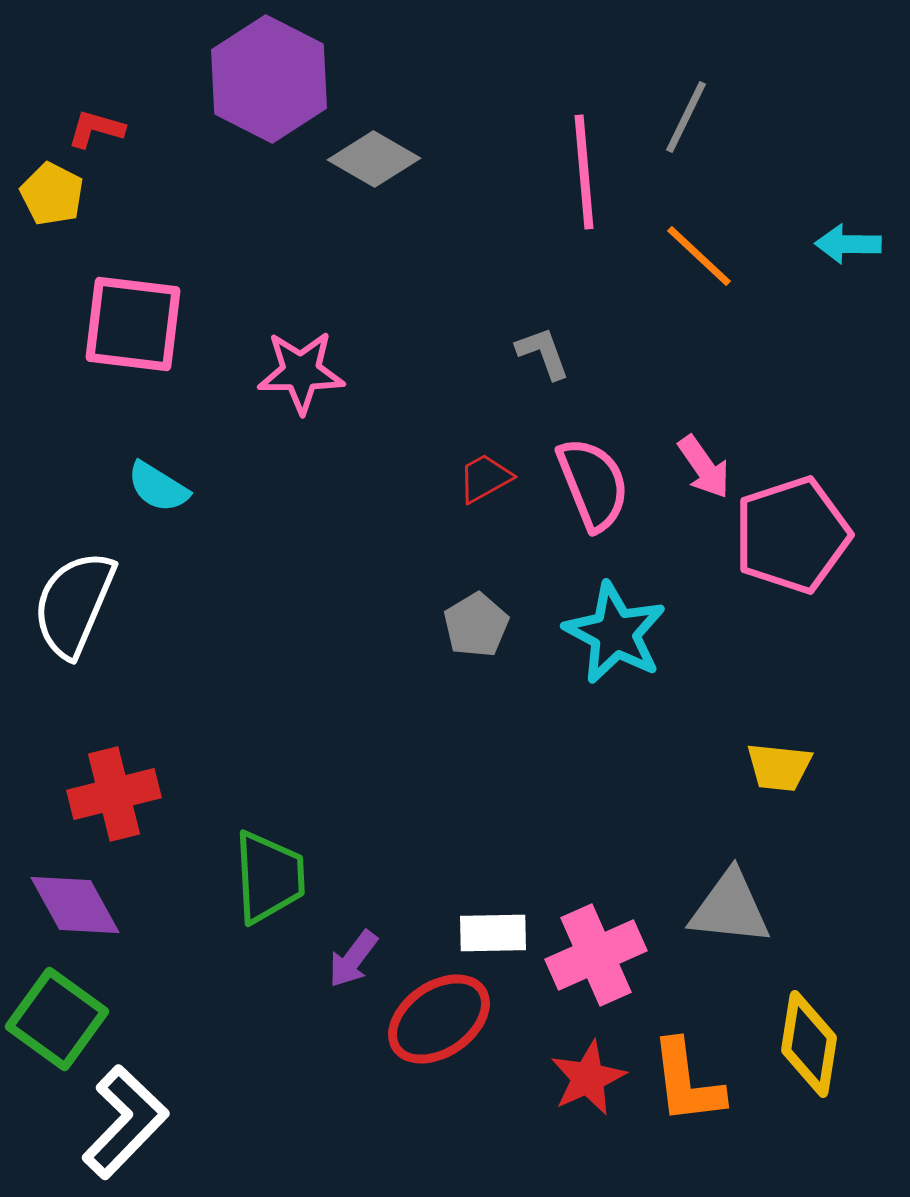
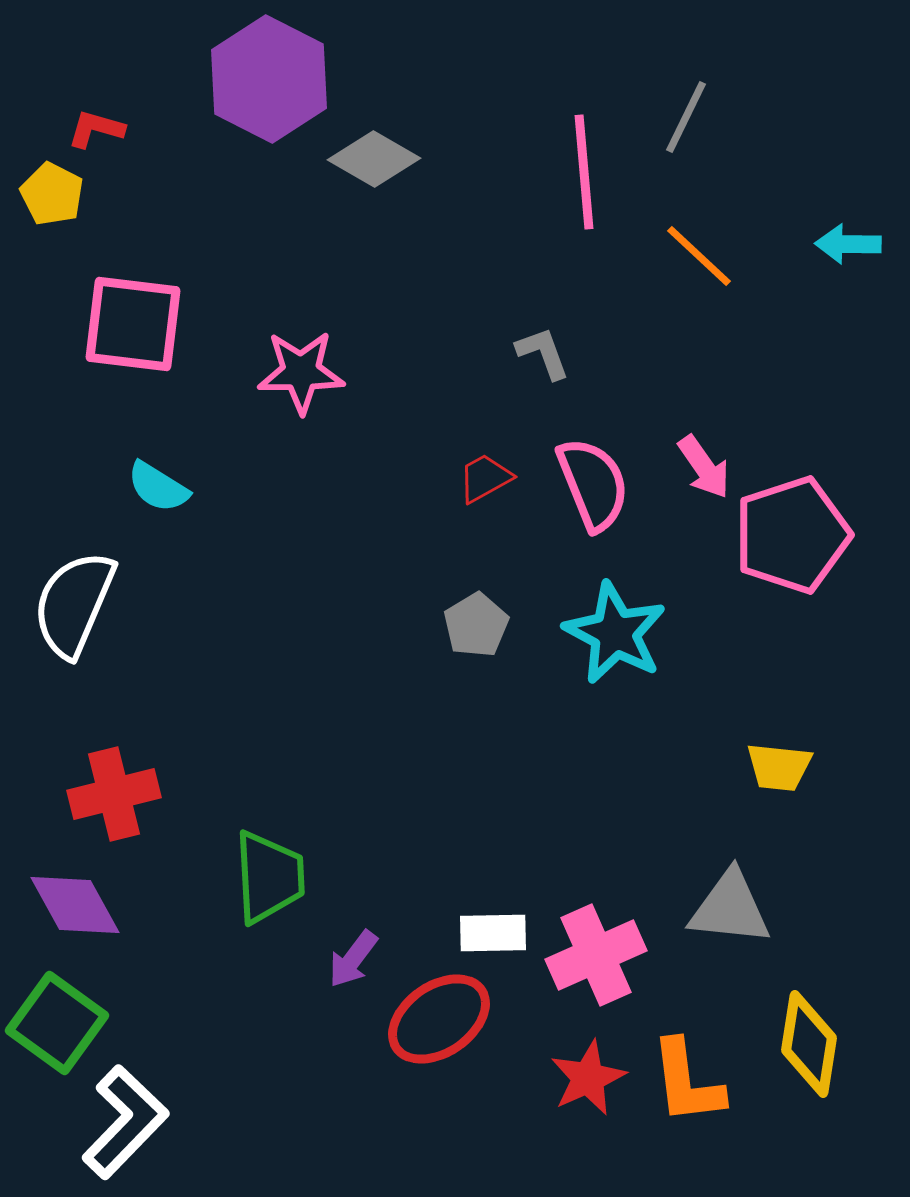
green square: moved 4 px down
